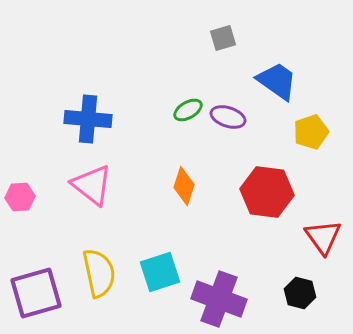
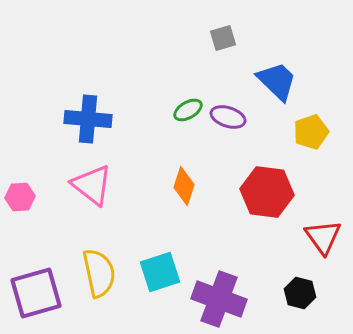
blue trapezoid: rotated 9 degrees clockwise
